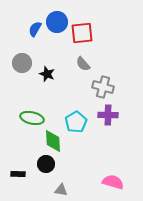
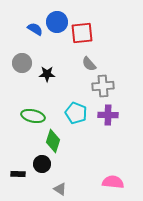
blue semicircle: rotated 91 degrees clockwise
gray semicircle: moved 6 px right
black star: rotated 21 degrees counterclockwise
gray cross: moved 1 px up; rotated 20 degrees counterclockwise
green ellipse: moved 1 px right, 2 px up
cyan pentagon: moved 9 px up; rotated 20 degrees counterclockwise
green diamond: rotated 20 degrees clockwise
black circle: moved 4 px left
pink semicircle: rotated 10 degrees counterclockwise
gray triangle: moved 1 px left, 1 px up; rotated 24 degrees clockwise
